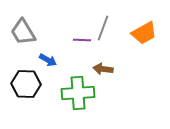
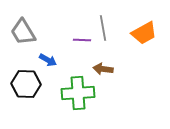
gray line: rotated 30 degrees counterclockwise
